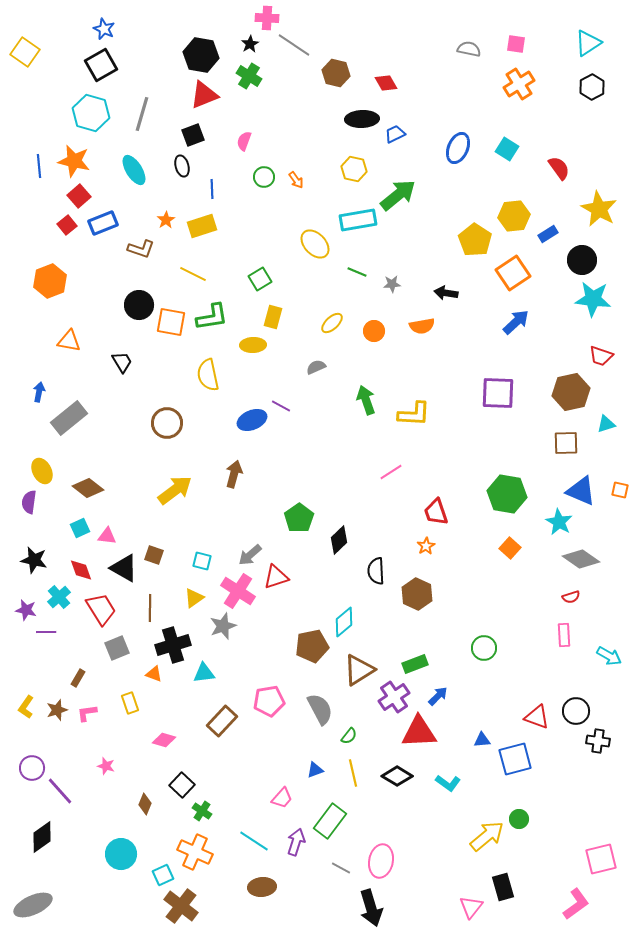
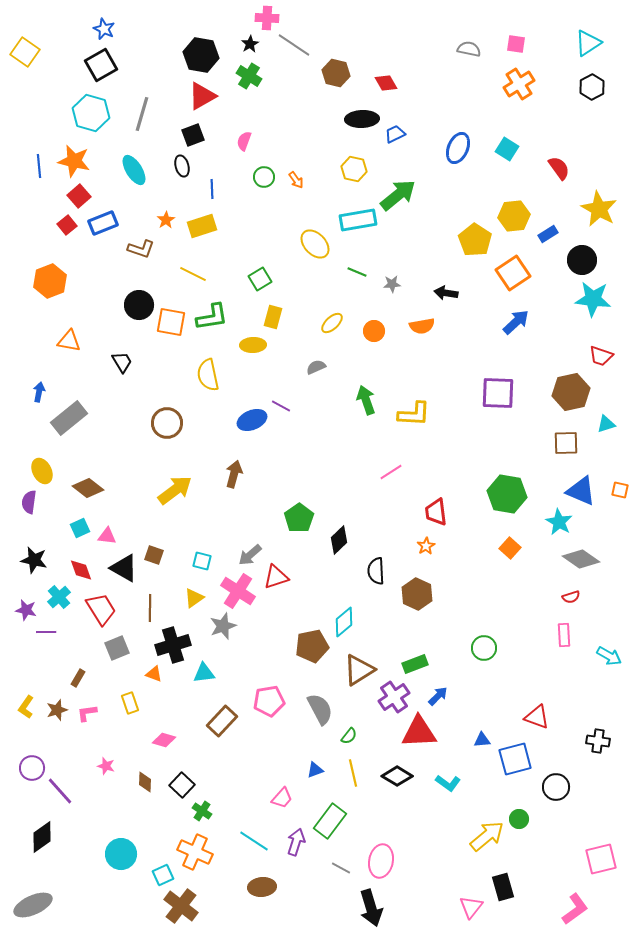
red triangle at (204, 95): moved 2 px left, 1 px down; rotated 8 degrees counterclockwise
red trapezoid at (436, 512): rotated 12 degrees clockwise
black circle at (576, 711): moved 20 px left, 76 px down
brown diamond at (145, 804): moved 22 px up; rotated 20 degrees counterclockwise
pink L-shape at (576, 904): moved 1 px left, 5 px down
